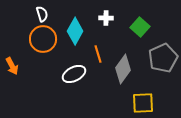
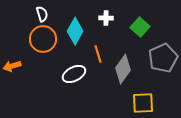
orange arrow: rotated 102 degrees clockwise
